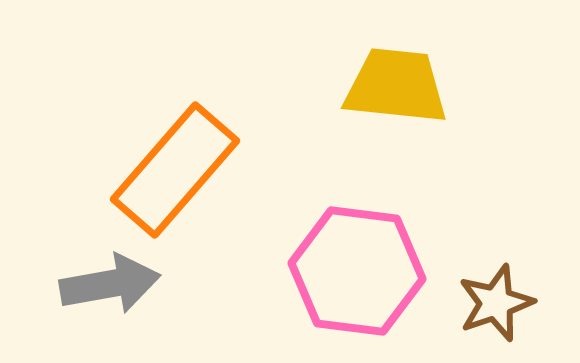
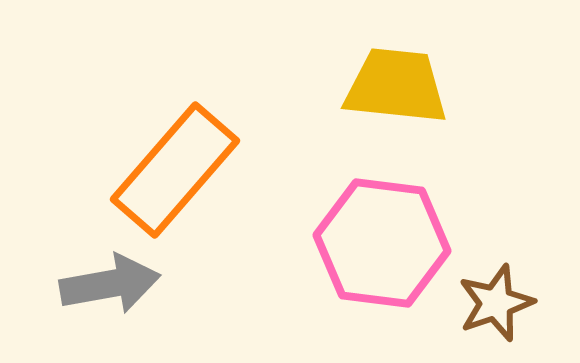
pink hexagon: moved 25 px right, 28 px up
